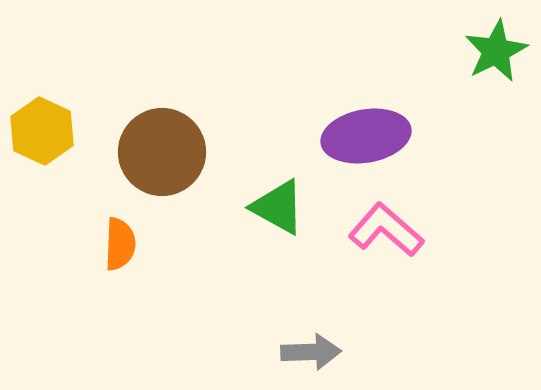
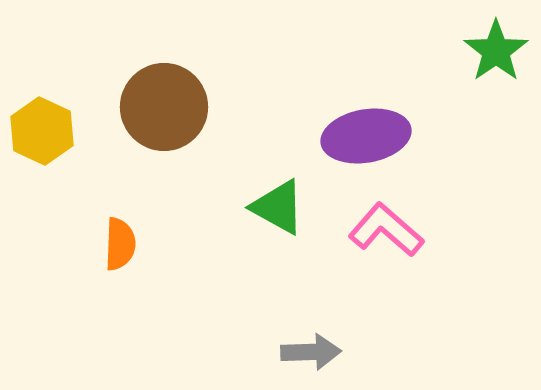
green star: rotated 8 degrees counterclockwise
brown circle: moved 2 px right, 45 px up
